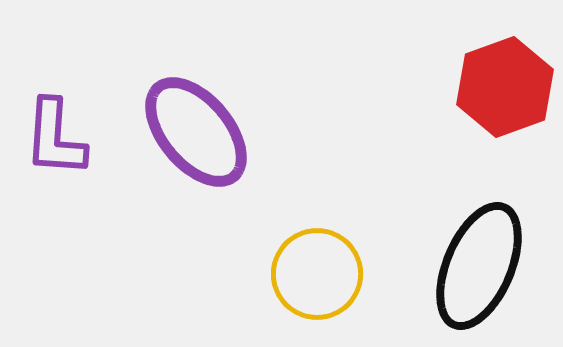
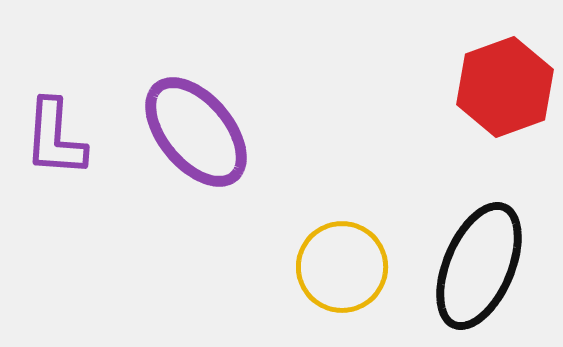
yellow circle: moved 25 px right, 7 px up
